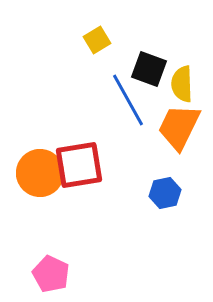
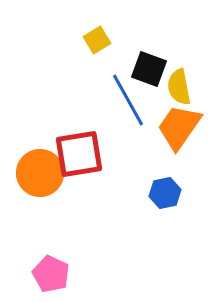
yellow semicircle: moved 3 px left, 3 px down; rotated 9 degrees counterclockwise
orange trapezoid: rotated 9 degrees clockwise
red square: moved 11 px up
